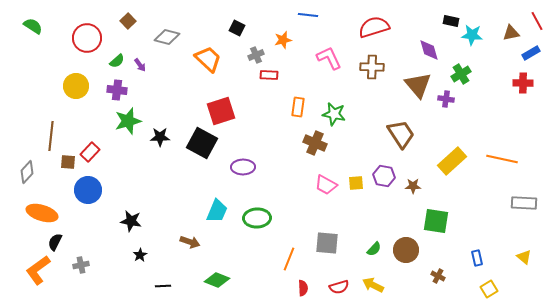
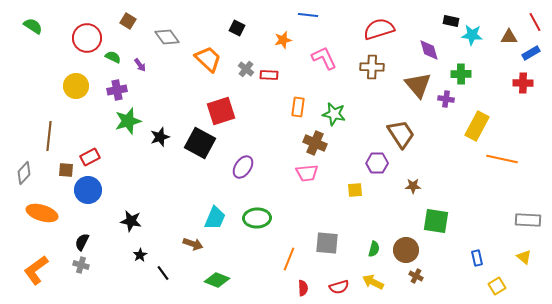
brown square at (128, 21): rotated 14 degrees counterclockwise
red line at (537, 21): moved 2 px left, 1 px down
red semicircle at (374, 27): moved 5 px right, 2 px down
brown triangle at (511, 33): moved 2 px left, 4 px down; rotated 12 degrees clockwise
gray diamond at (167, 37): rotated 40 degrees clockwise
gray cross at (256, 55): moved 10 px left, 14 px down; rotated 28 degrees counterclockwise
pink L-shape at (329, 58): moved 5 px left
green semicircle at (117, 61): moved 4 px left, 4 px up; rotated 112 degrees counterclockwise
green cross at (461, 74): rotated 30 degrees clockwise
purple cross at (117, 90): rotated 18 degrees counterclockwise
brown line at (51, 136): moved 2 px left
black star at (160, 137): rotated 18 degrees counterclockwise
black square at (202, 143): moved 2 px left
red rectangle at (90, 152): moved 5 px down; rotated 18 degrees clockwise
yellow rectangle at (452, 161): moved 25 px right, 35 px up; rotated 20 degrees counterclockwise
brown square at (68, 162): moved 2 px left, 8 px down
purple ellipse at (243, 167): rotated 55 degrees counterclockwise
gray diamond at (27, 172): moved 3 px left, 1 px down
purple hexagon at (384, 176): moved 7 px left, 13 px up; rotated 10 degrees counterclockwise
yellow square at (356, 183): moved 1 px left, 7 px down
pink trapezoid at (326, 185): moved 19 px left, 12 px up; rotated 35 degrees counterclockwise
gray rectangle at (524, 203): moved 4 px right, 17 px down
cyan trapezoid at (217, 211): moved 2 px left, 7 px down
black semicircle at (55, 242): moved 27 px right
brown arrow at (190, 242): moved 3 px right, 2 px down
green semicircle at (374, 249): rotated 28 degrees counterclockwise
gray cross at (81, 265): rotated 28 degrees clockwise
orange L-shape at (38, 270): moved 2 px left
brown cross at (438, 276): moved 22 px left
yellow arrow at (373, 285): moved 3 px up
black line at (163, 286): moved 13 px up; rotated 56 degrees clockwise
yellow square at (489, 289): moved 8 px right, 3 px up
